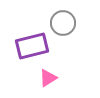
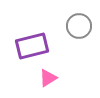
gray circle: moved 16 px right, 3 px down
